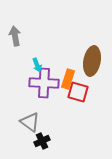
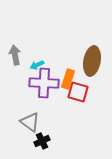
gray arrow: moved 19 px down
cyan arrow: rotated 88 degrees clockwise
